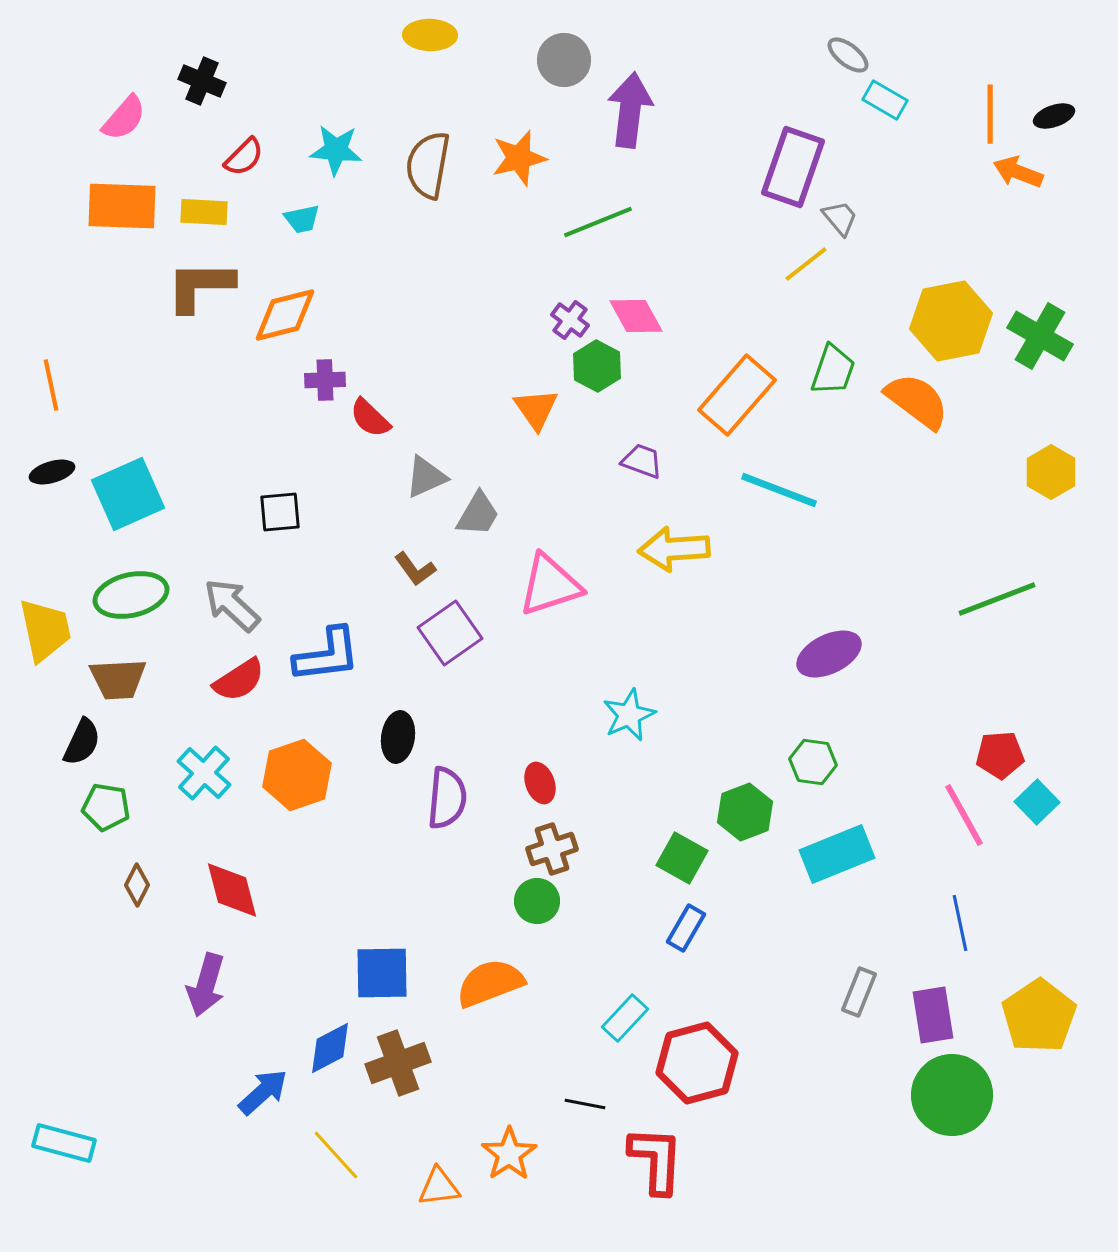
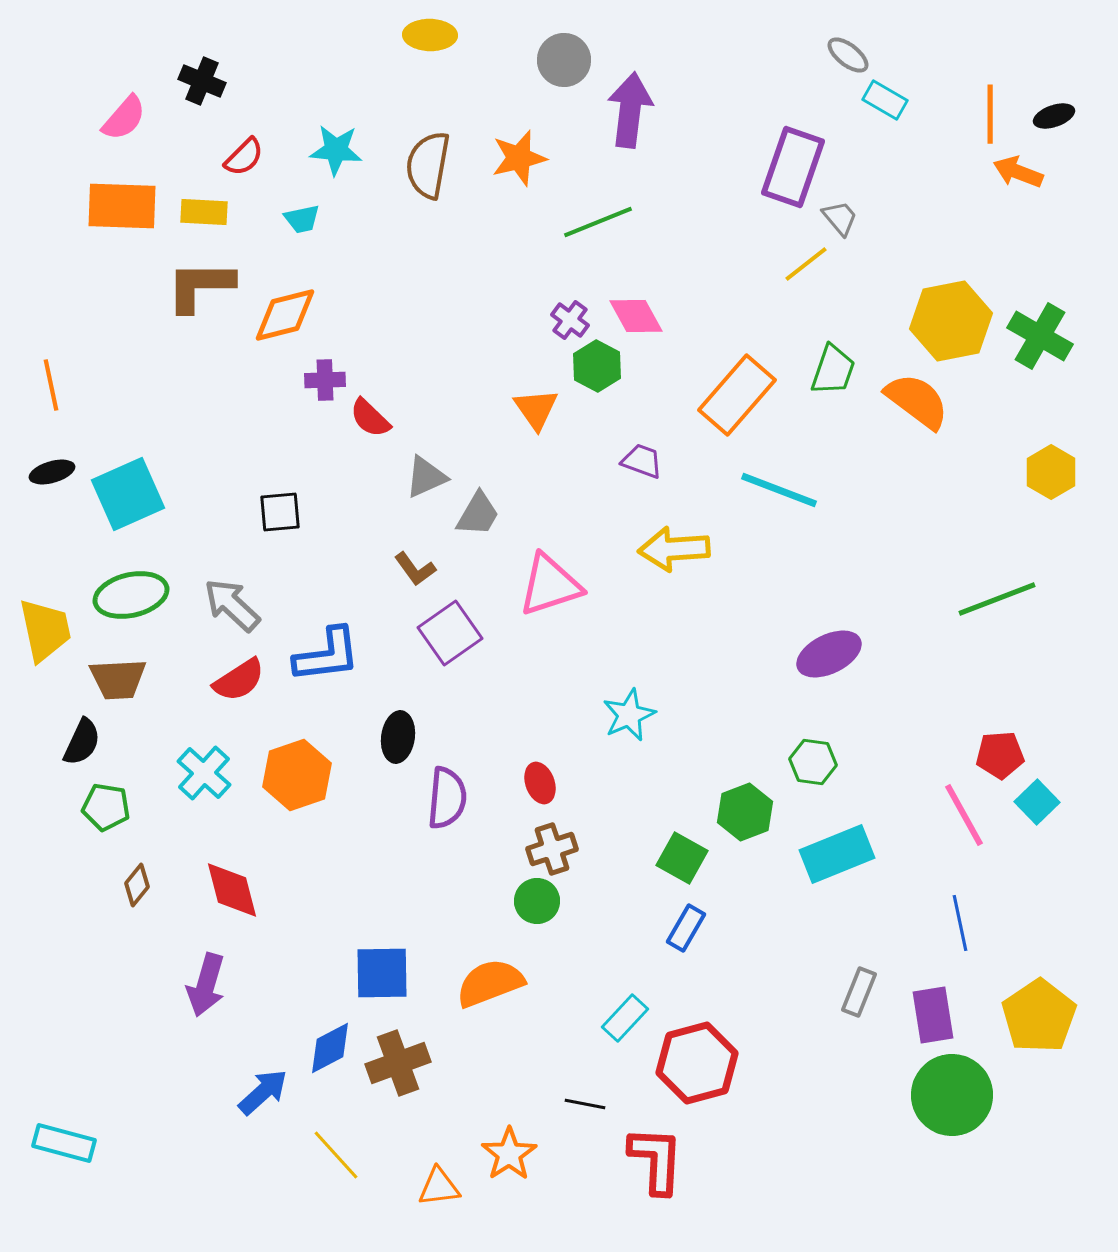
brown diamond at (137, 885): rotated 12 degrees clockwise
